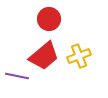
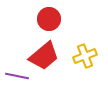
yellow cross: moved 6 px right
